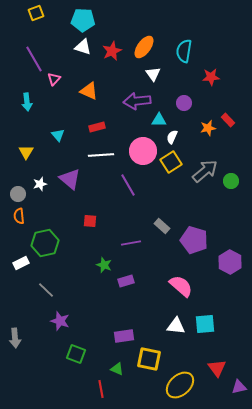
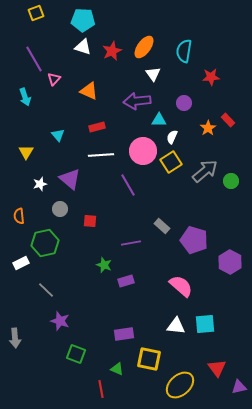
cyan arrow at (27, 102): moved 2 px left, 5 px up; rotated 12 degrees counterclockwise
orange star at (208, 128): rotated 21 degrees counterclockwise
gray circle at (18, 194): moved 42 px right, 15 px down
purple rectangle at (124, 336): moved 2 px up
